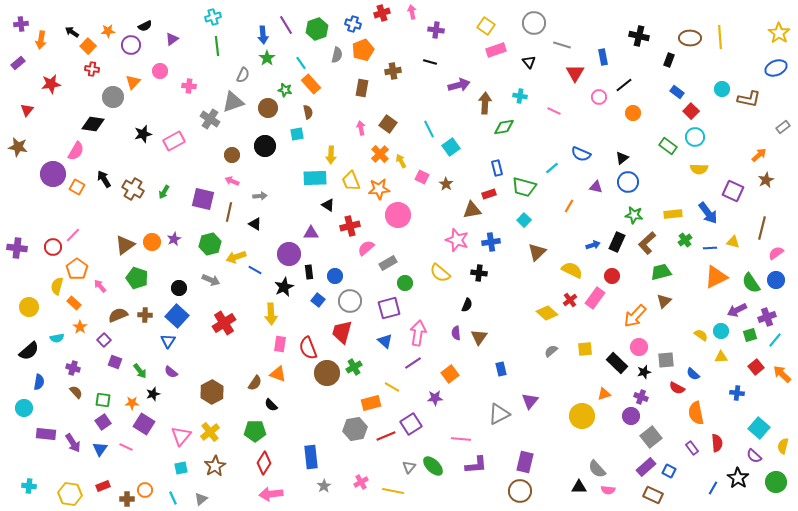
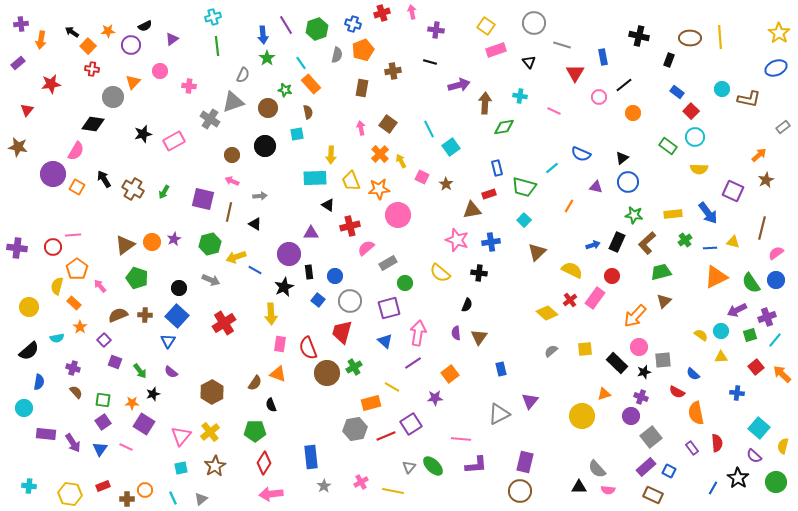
pink line at (73, 235): rotated 42 degrees clockwise
gray square at (666, 360): moved 3 px left
red semicircle at (677, 388): moved 4 px down
black semicircle at (271, 405): rotated 24 degrees clockwise
